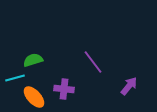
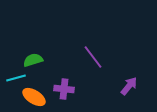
purple line: moved 5 px up
cyan line: moved 1 px right
orange ellipse: rotated 15 degrees counterclockwise
